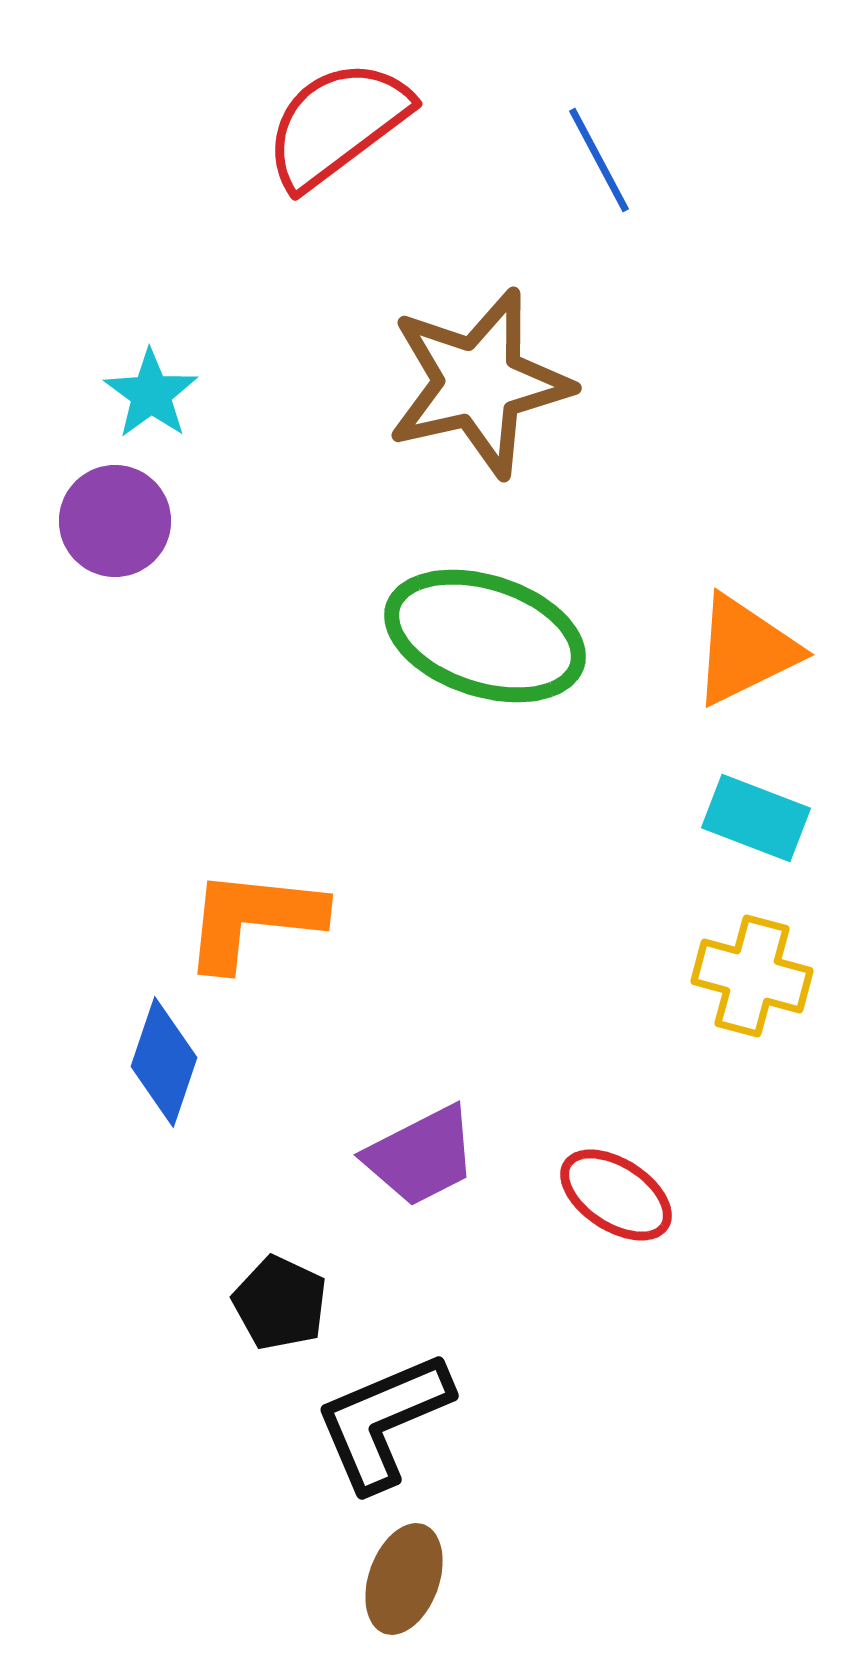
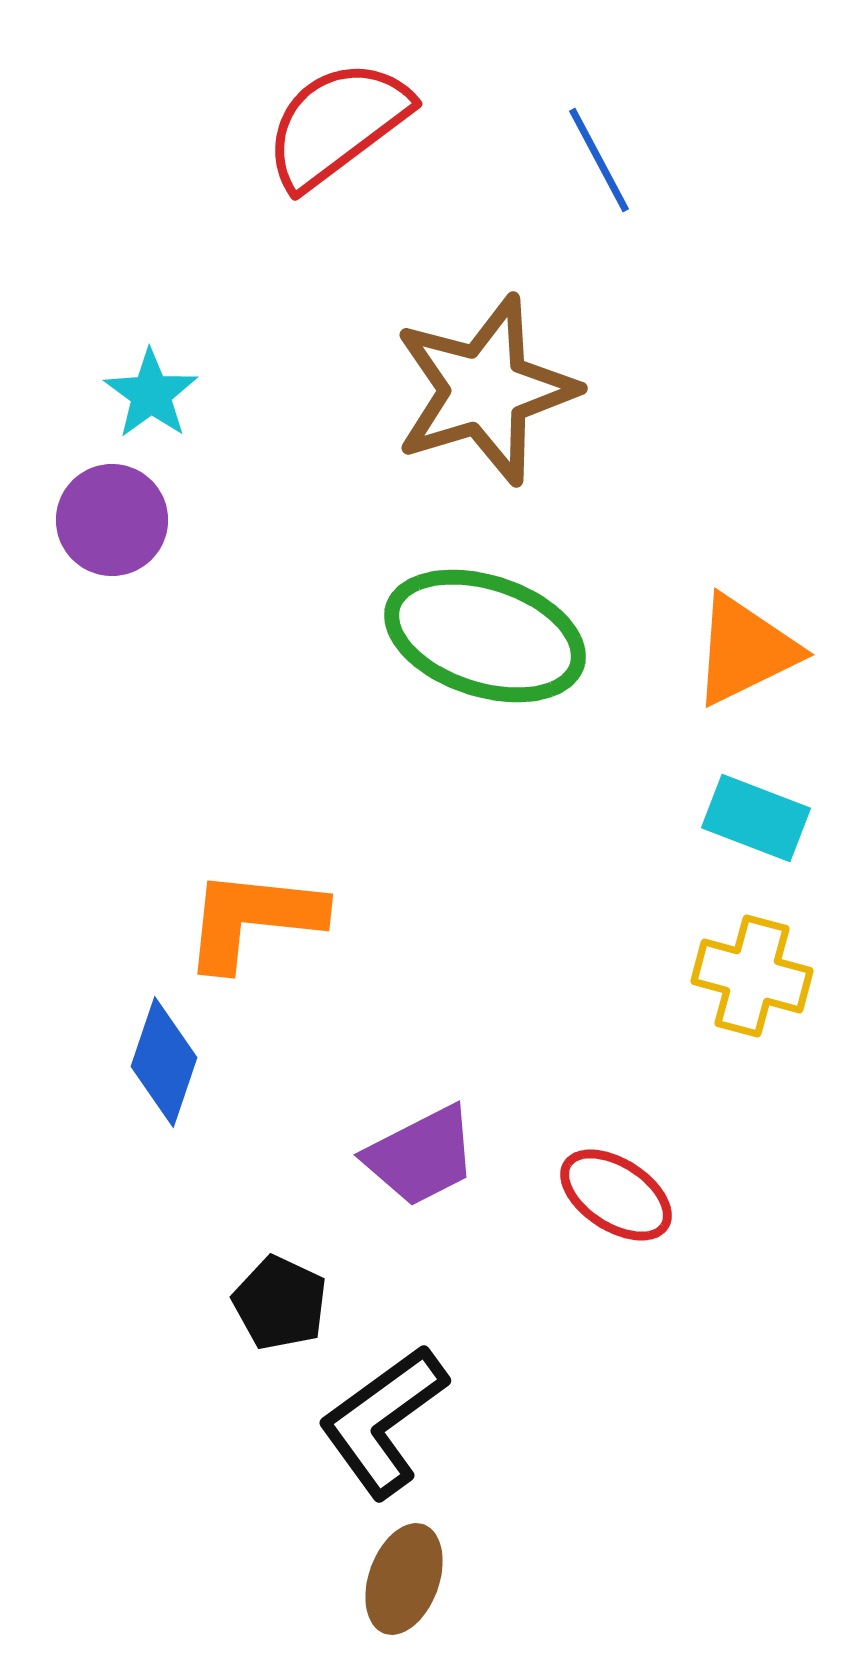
brown star: moved 6 px right, 7 px down; rotated 4 degrees counterclockwise
purple circle: moved 3 px left, 1 px up
black L-shape: rotated 13 degrees counterclockwise
